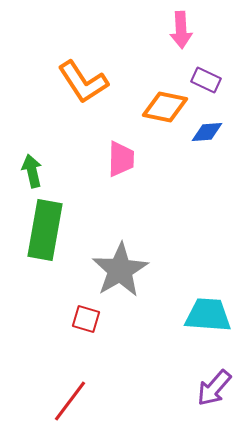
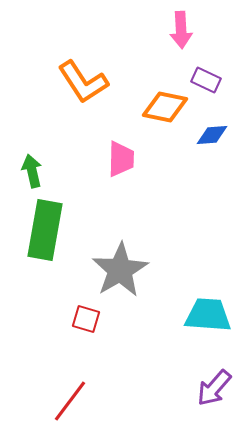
blue diamond: moved 5 px right, 3 px down
